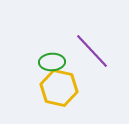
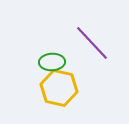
purple line: moved 8 px up
